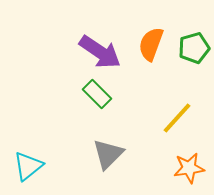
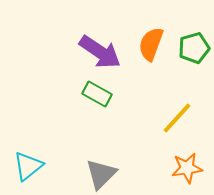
green rectangle: rotated 16 degrees counterclockwise
gray triangle: moved 7 px left, 20 px down
orange star: moved 2 px left
